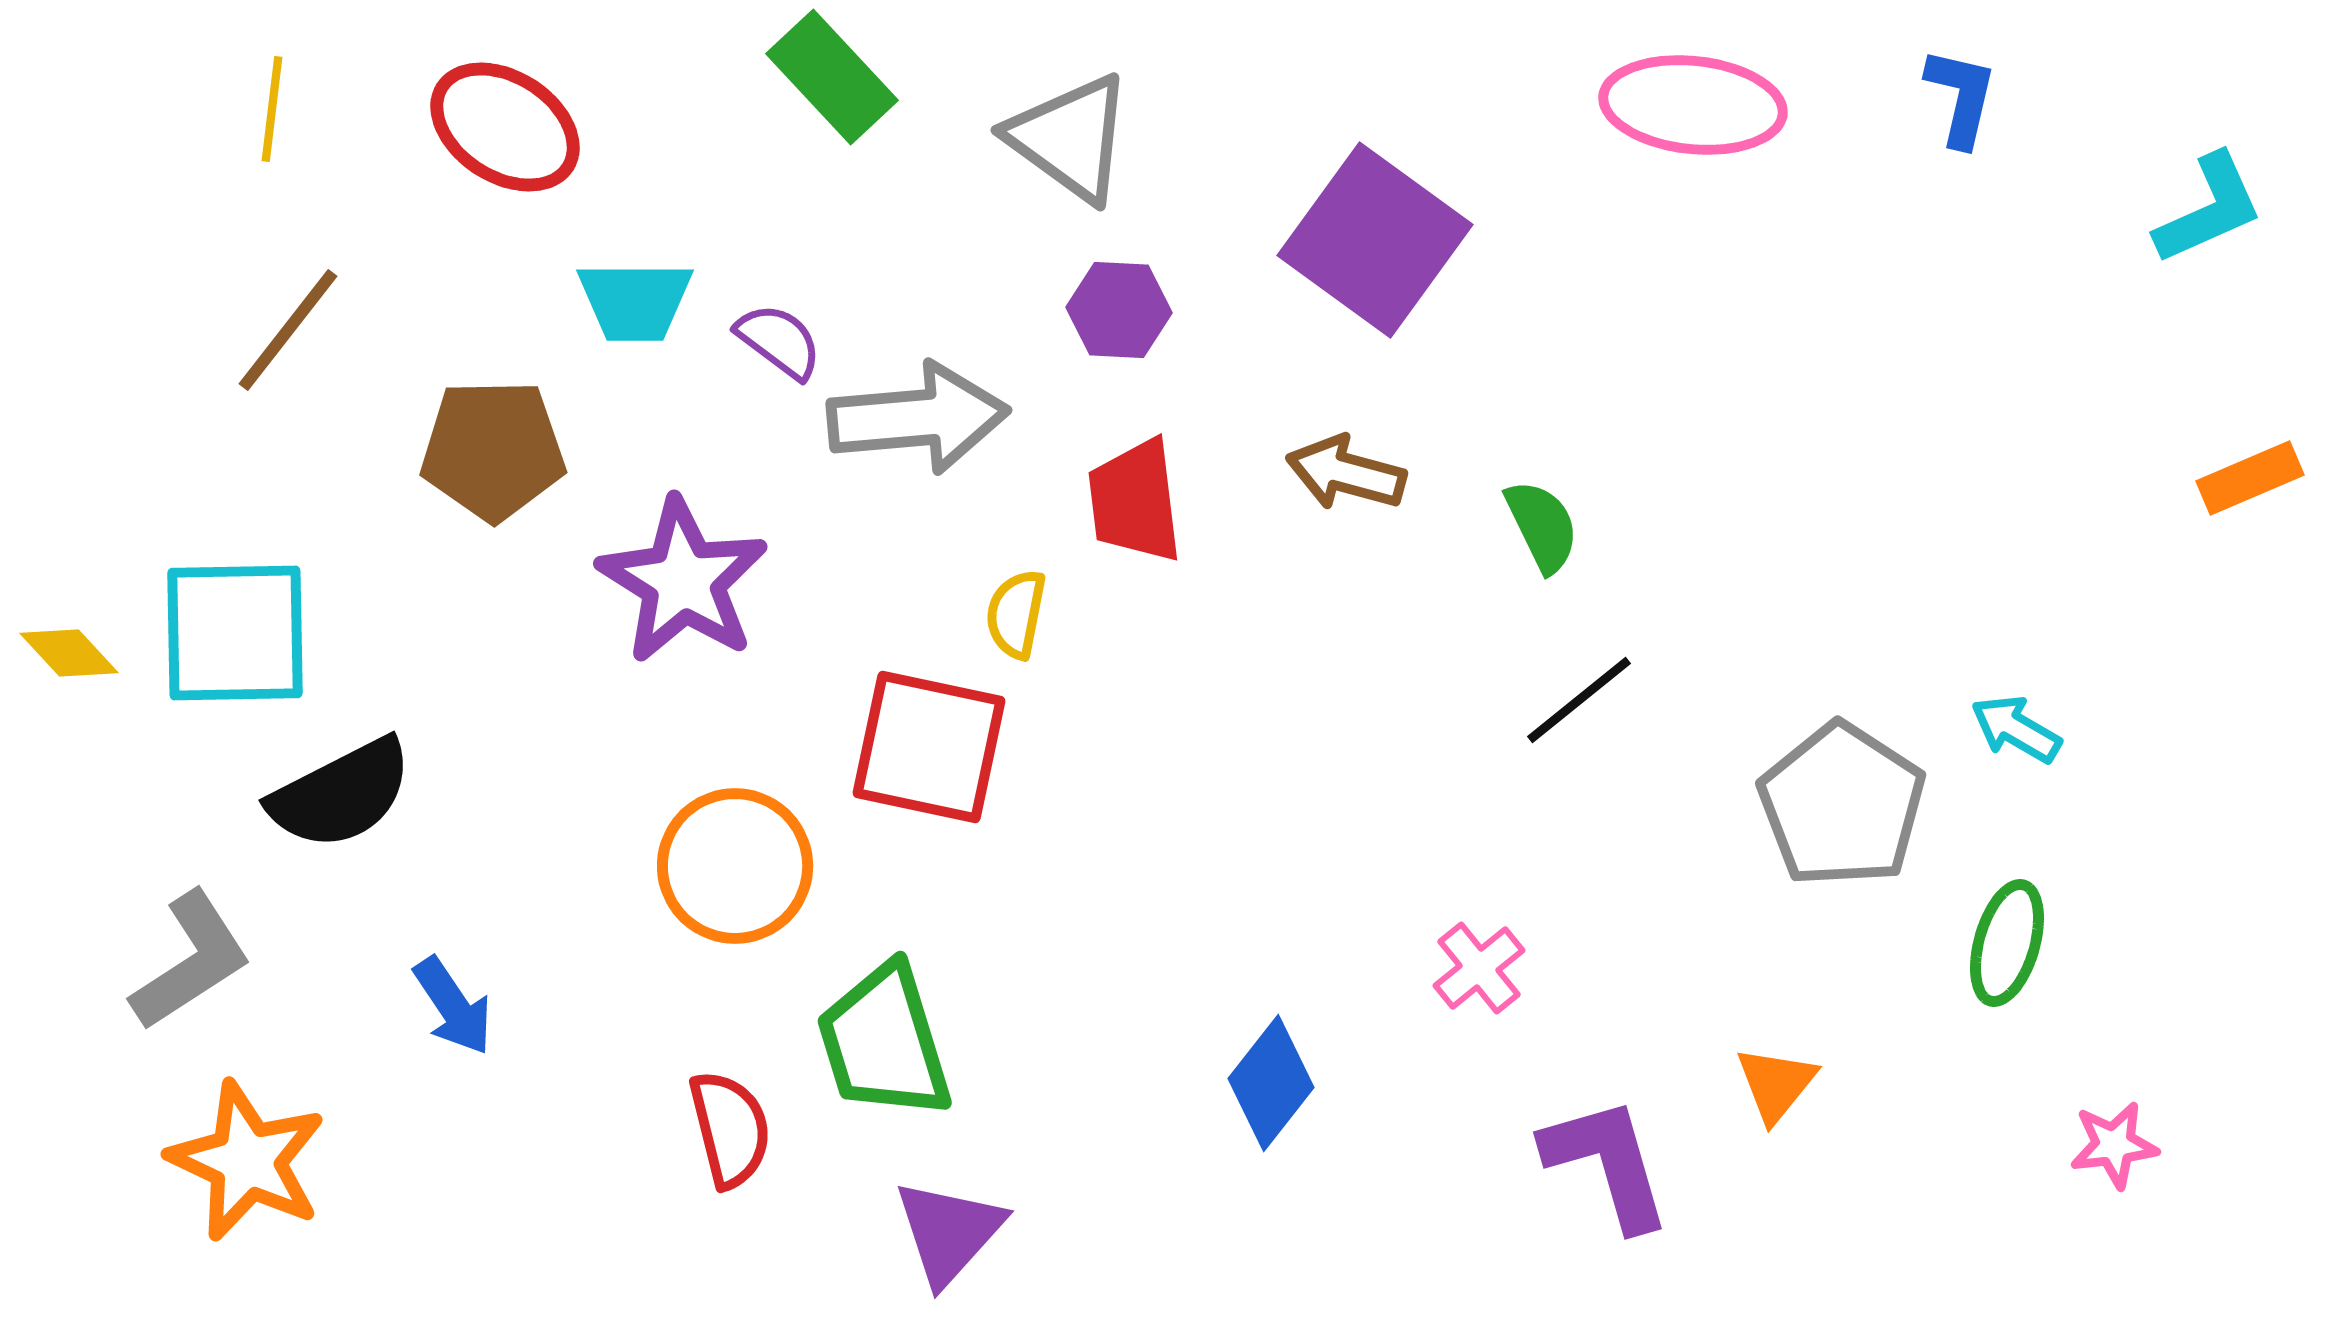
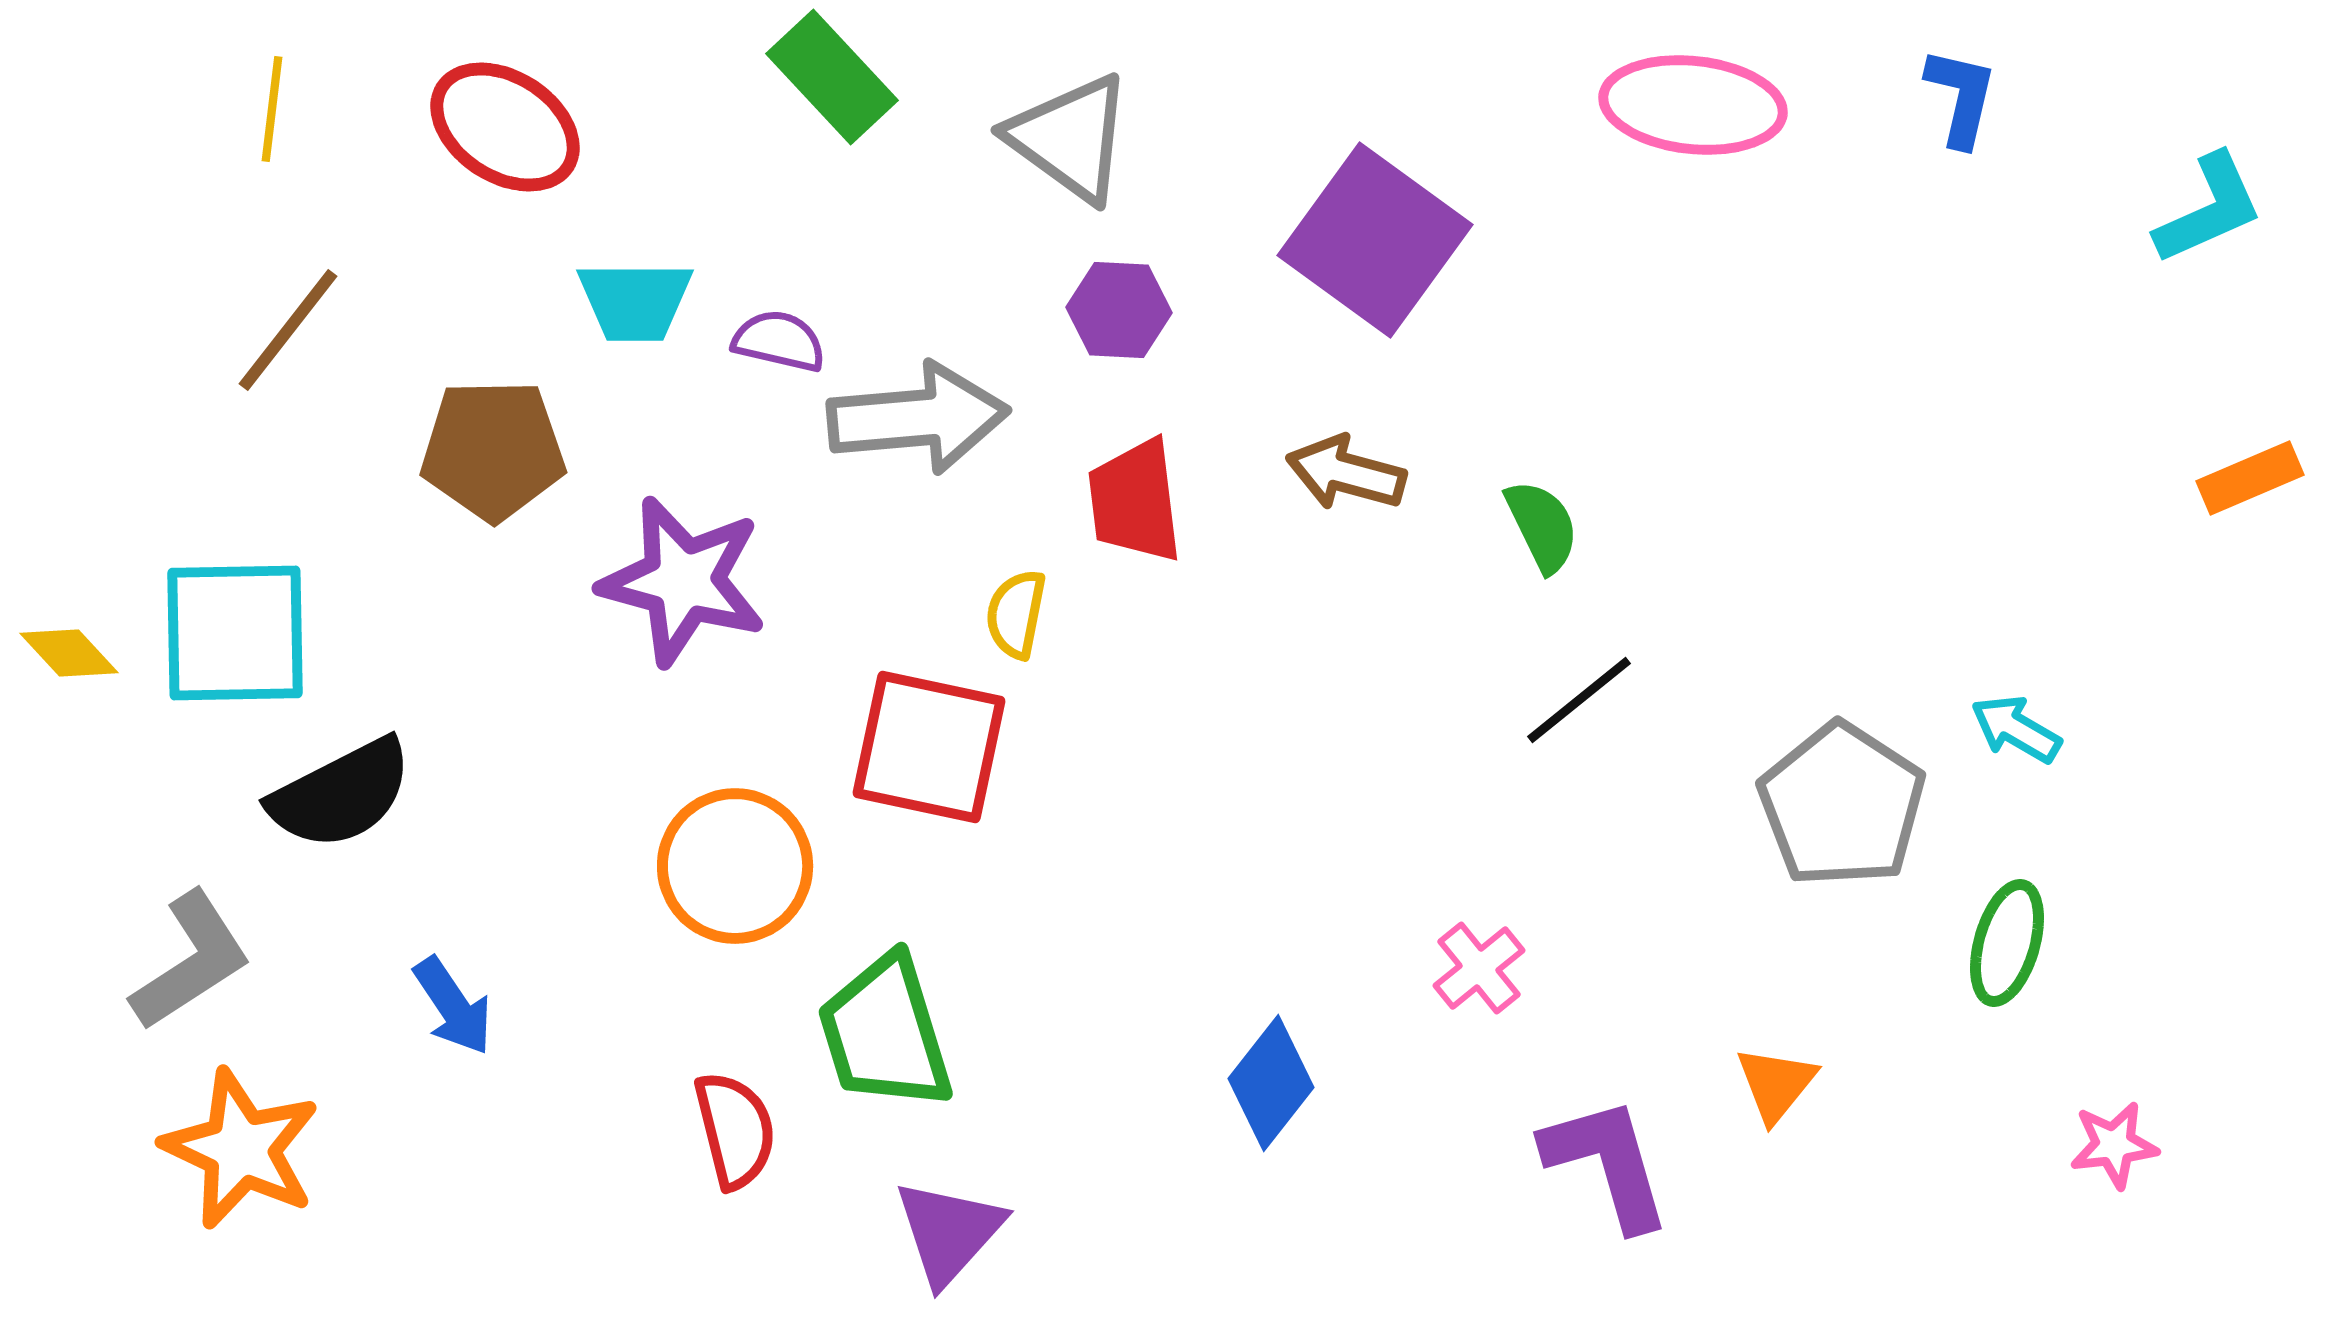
purple semicircle: rotated 24 degrees counterclockwise
purple star: rotated 17 degrees counterclockwise
green trapezoid: moved 1 px right, 9 px up
red semicircle: moved 5 px right, 1 px down
orange star: moved 6 px left, 12 px up
